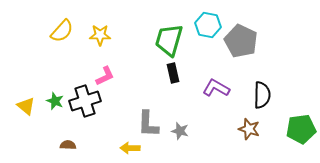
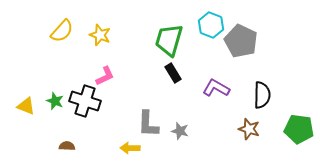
cyan hexagon: moved 3 px right; rotated 10 degrees clockwise
yellow star: rotated 20 degrees clockwise
black rectangle: rotated 18 degrees counterclockwise
black cross: rotated 36 degrees clockwise
yellow triangle: rotated 18 degrees counterclockwise
green pentagon: moved 2 px left; rotated 16 degrees clockwise
brown semicircle: moved 1 px left, 1 px down
